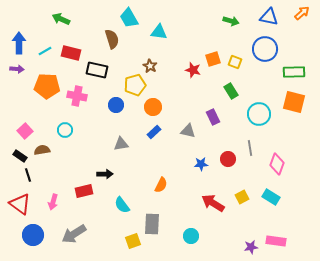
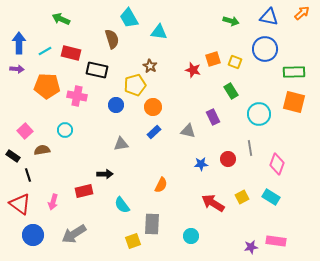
black rectangle at (20, 156): moved 7 px left
